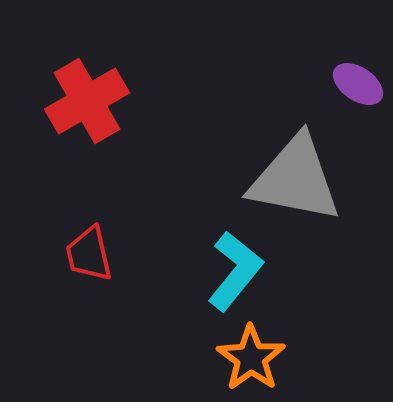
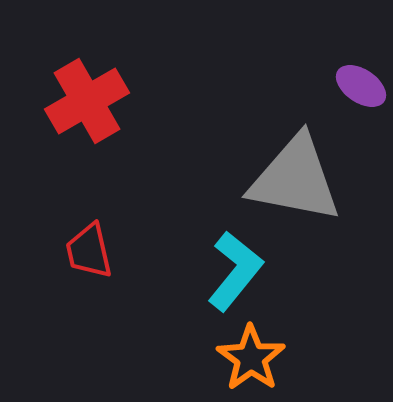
purple ellipse: moved 3 px right, 2 px down
red trapezoid: moved 3 px up
